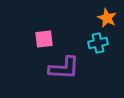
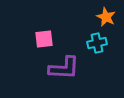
orange star: moved 1 px left, 1 px up
cyan cross: moved 1 px left
